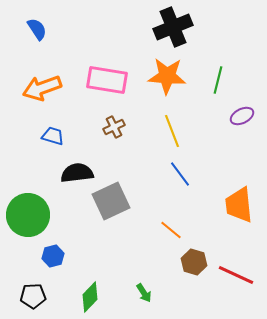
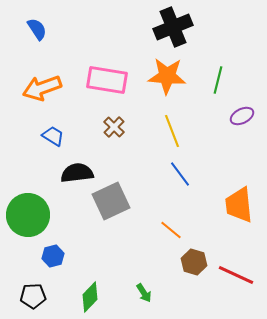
brown cross: rotated 20 degrees counterclockwise
blue trapezoid: rotated 15 degrees clockwise
